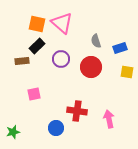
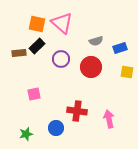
gray semicircle: rotated 88 degrees counterclockwise
brown rectangle: moved 3 px left, 8 px up
green star: moved 13 px right, 2 px down
